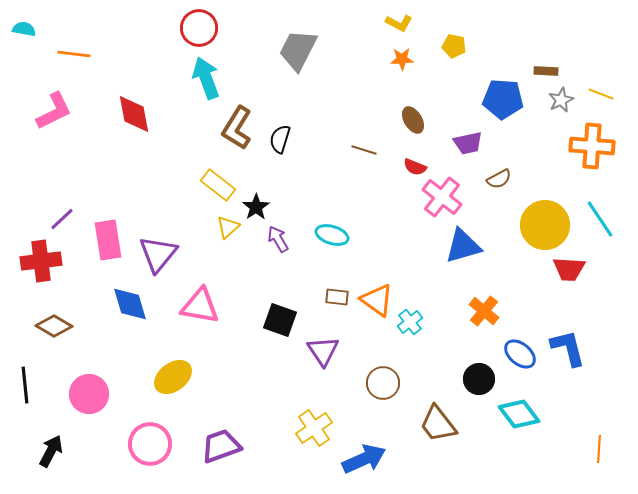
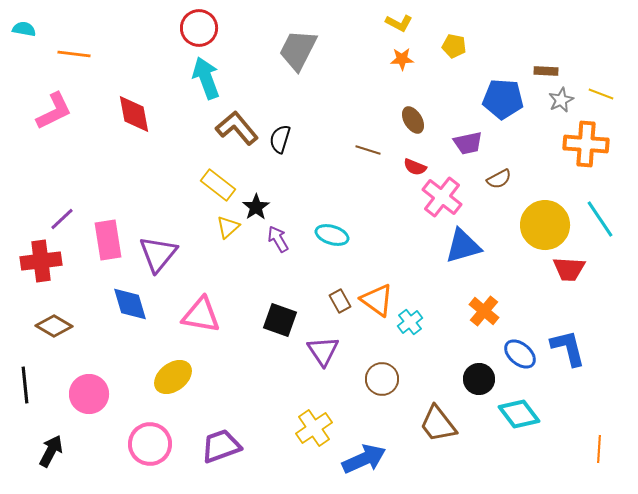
brown L-shape at (237, 128): rotated 108 degrees clockwise
orange cross at (592, 146): moved 6 px left, 2 px up
brown line at (364, 150): moved 4 px right
brown rectangle at (337, 297): moved 3 px right, 4 px down; rotated 55 degrees clockwise
pink triangle at (200, 306): moved 1 px right, 9 px down
brown circle at (383, 383): moved 1 px left, 4 px up
